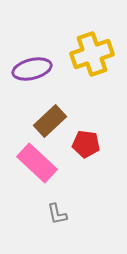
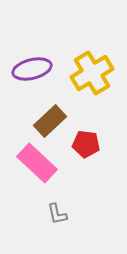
yellow cross: moved 19 px down; rotated 12 degrees counterclockwise
